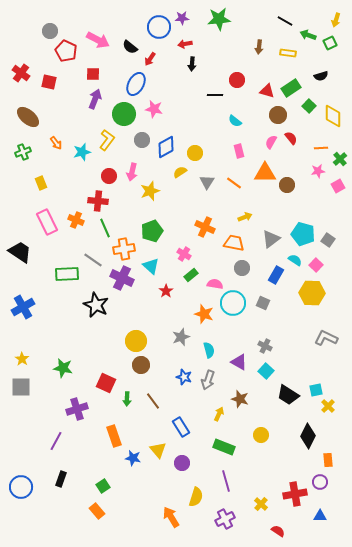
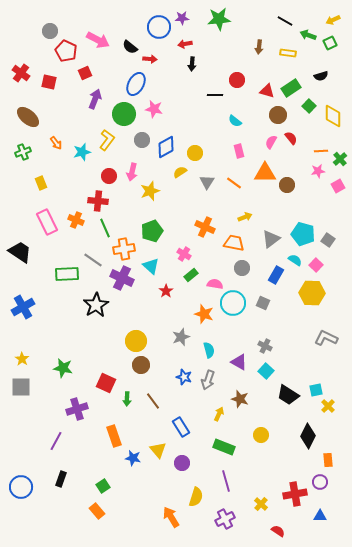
yellow arrow at (336, 20): moved 3 px left; rotated 48 degrees clockwise
red arrow at (150, 59): rotated 120 degrees counterclockwise
red square at (93, 74): moved 8 px left, 1 px up; rotated 24 degrees counterclockwise
orange line at (321, 148): moved 3 px down
black star at (96, 305): rotated 15 degrees clockwise
